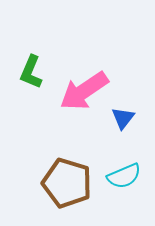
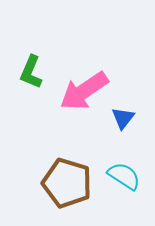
cyan semicircle: rotated 124 degrees counterclockwise
